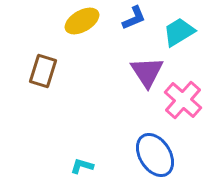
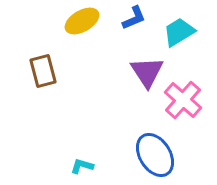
brown rectangle: rotated 32 degrees counterclockwise
